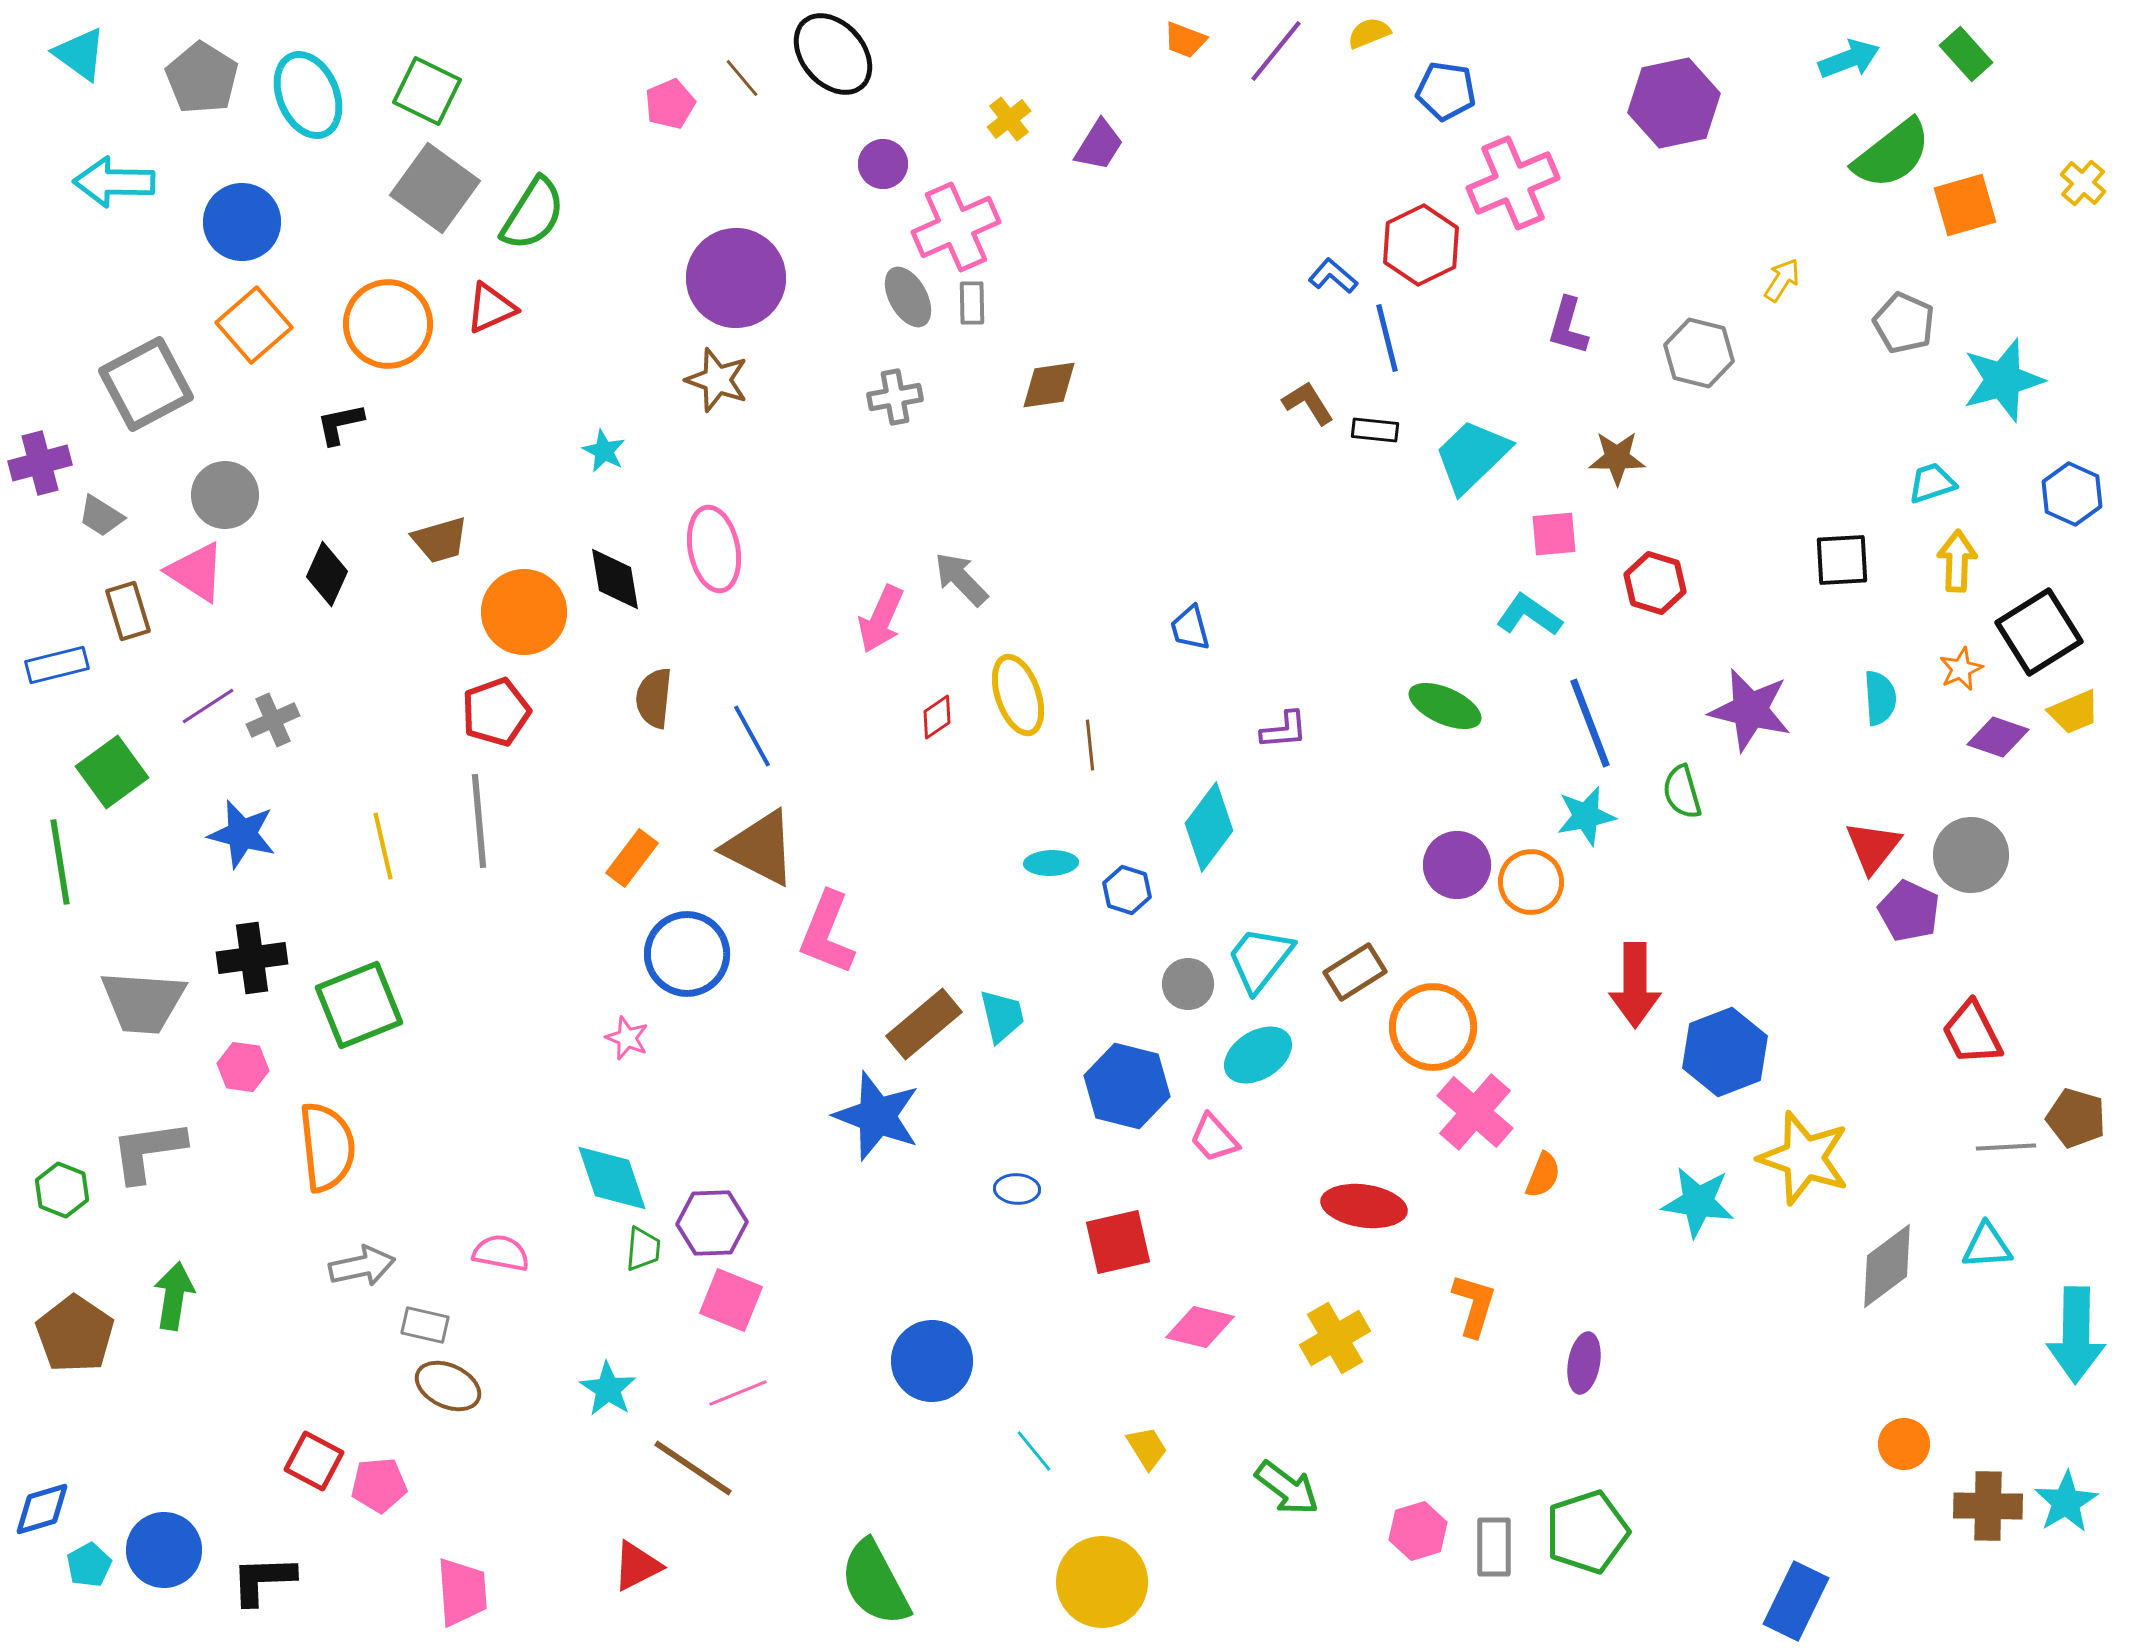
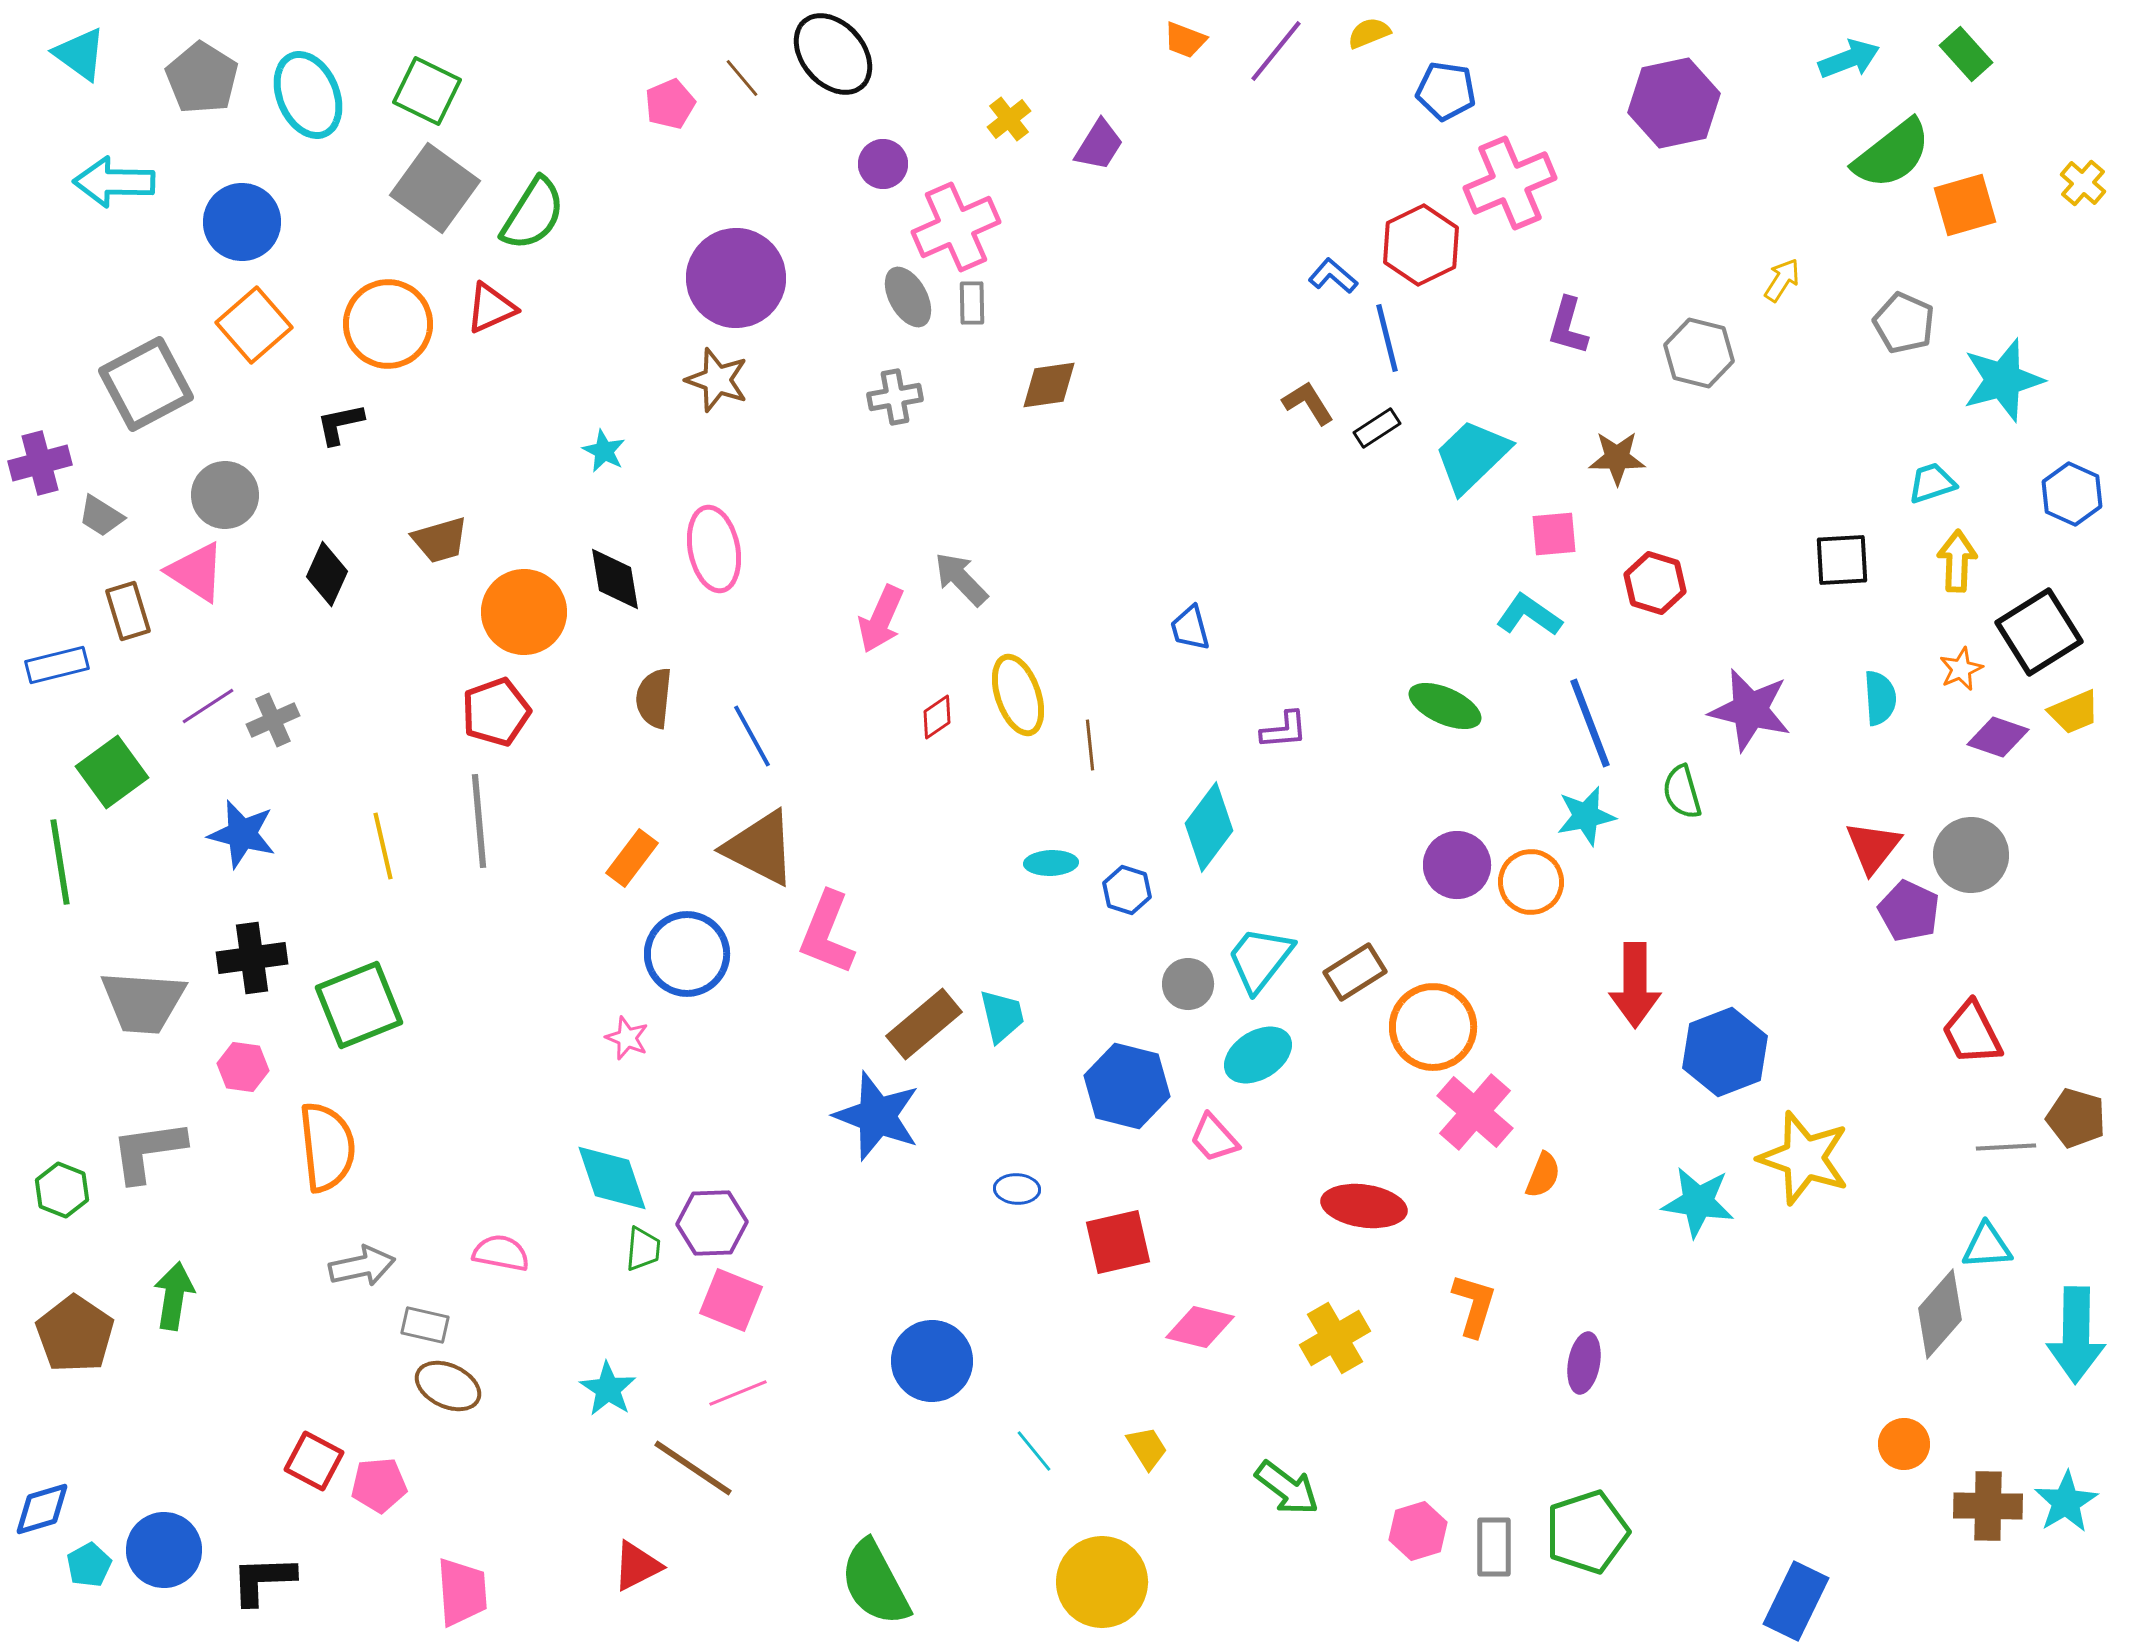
pink cross at (1513, 183): moved 3 px left
black rectangle at (1375, 430): moved 2 px right, 2 px up; rotated 39 degrees counterclockwise
gray diamond at (1887, 1266): moved 53 px right, 48 px down; rotated 12 degrees counterclockwise
